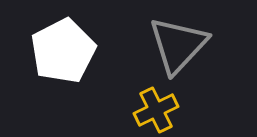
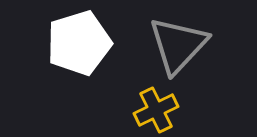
white pentagon: moved 16 px right, 8 px up; rotated 10 degrees clockwise
